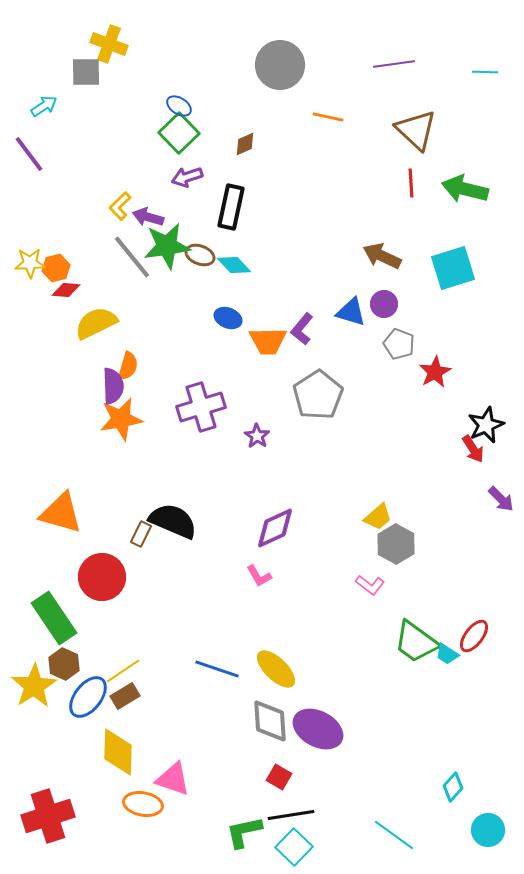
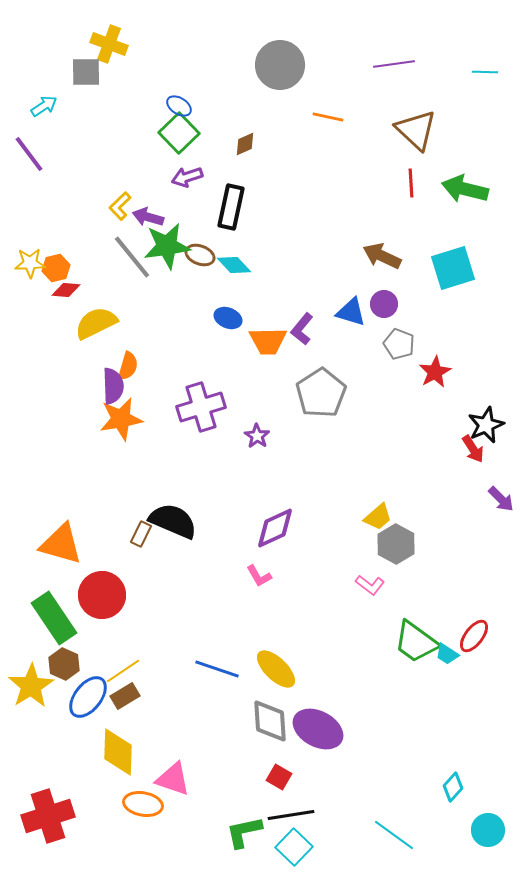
gray pentagon at (318, 395): moved 3 px right, 2 px up
orange triangle at (61, 513): moved 31 px down
red circle at (102, 577): moved 18 px down
yellow star at (34, 686): moved 3 px left
